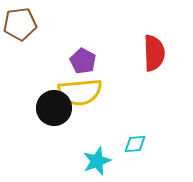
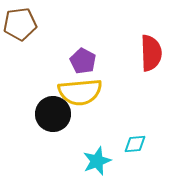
red semicircle: moved 3 px left
black circle: moved 1 px left, 6 px down
